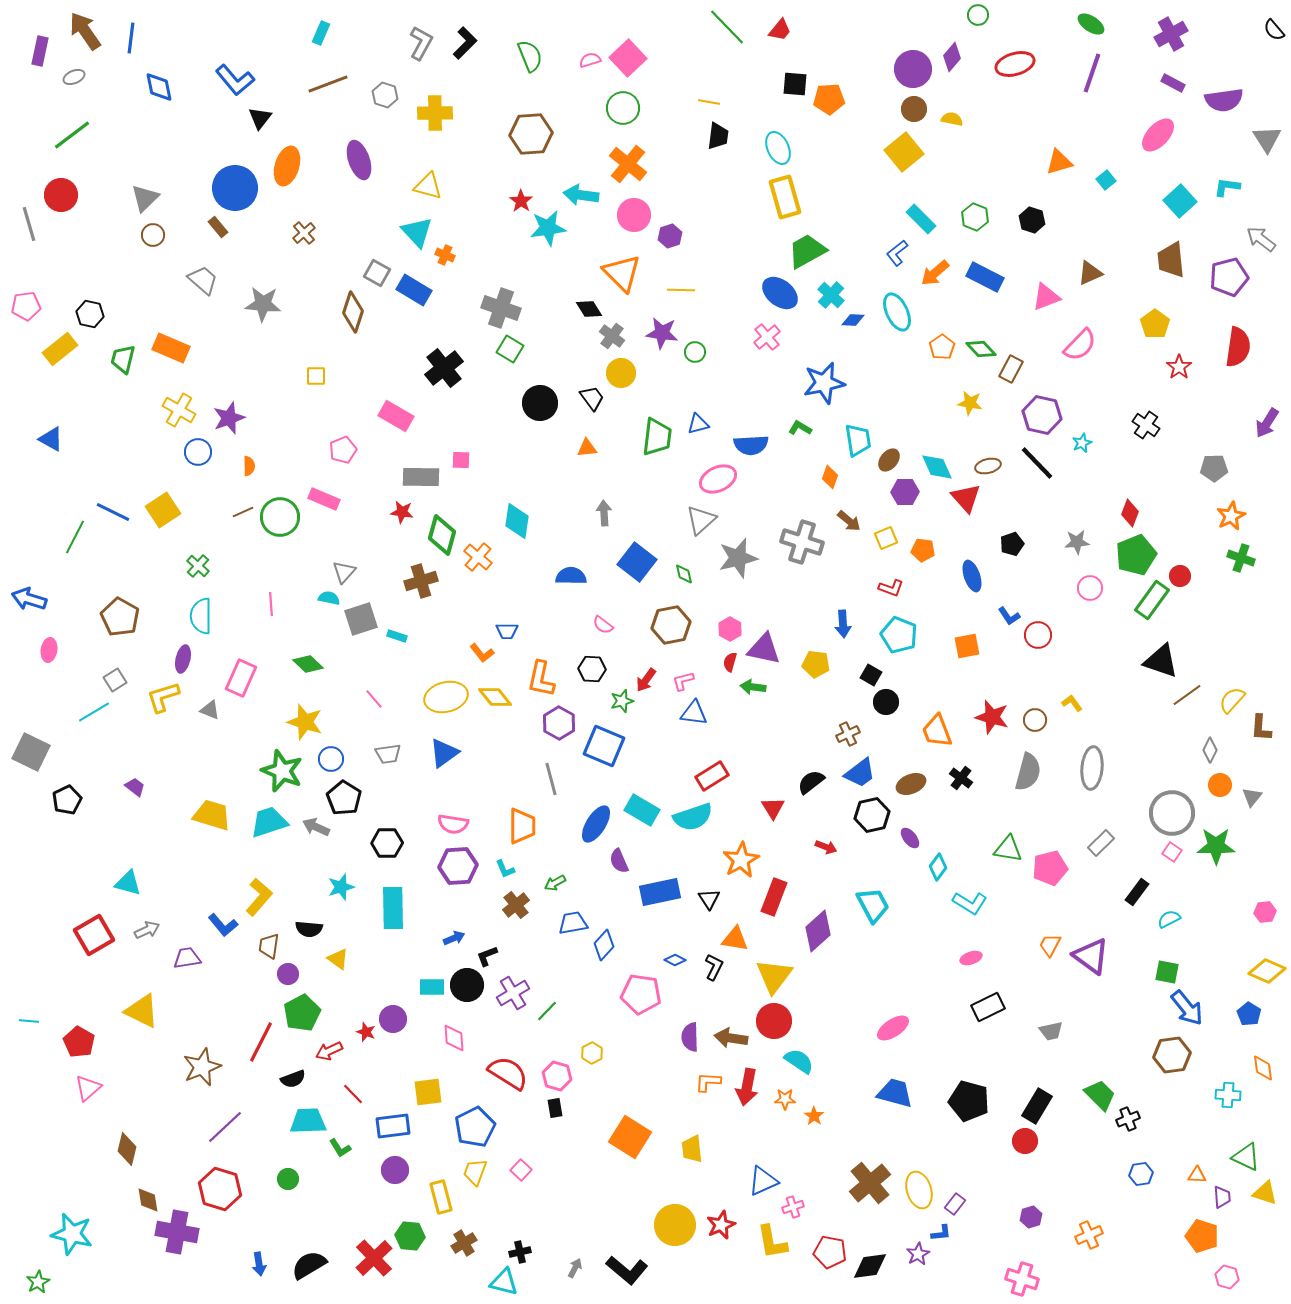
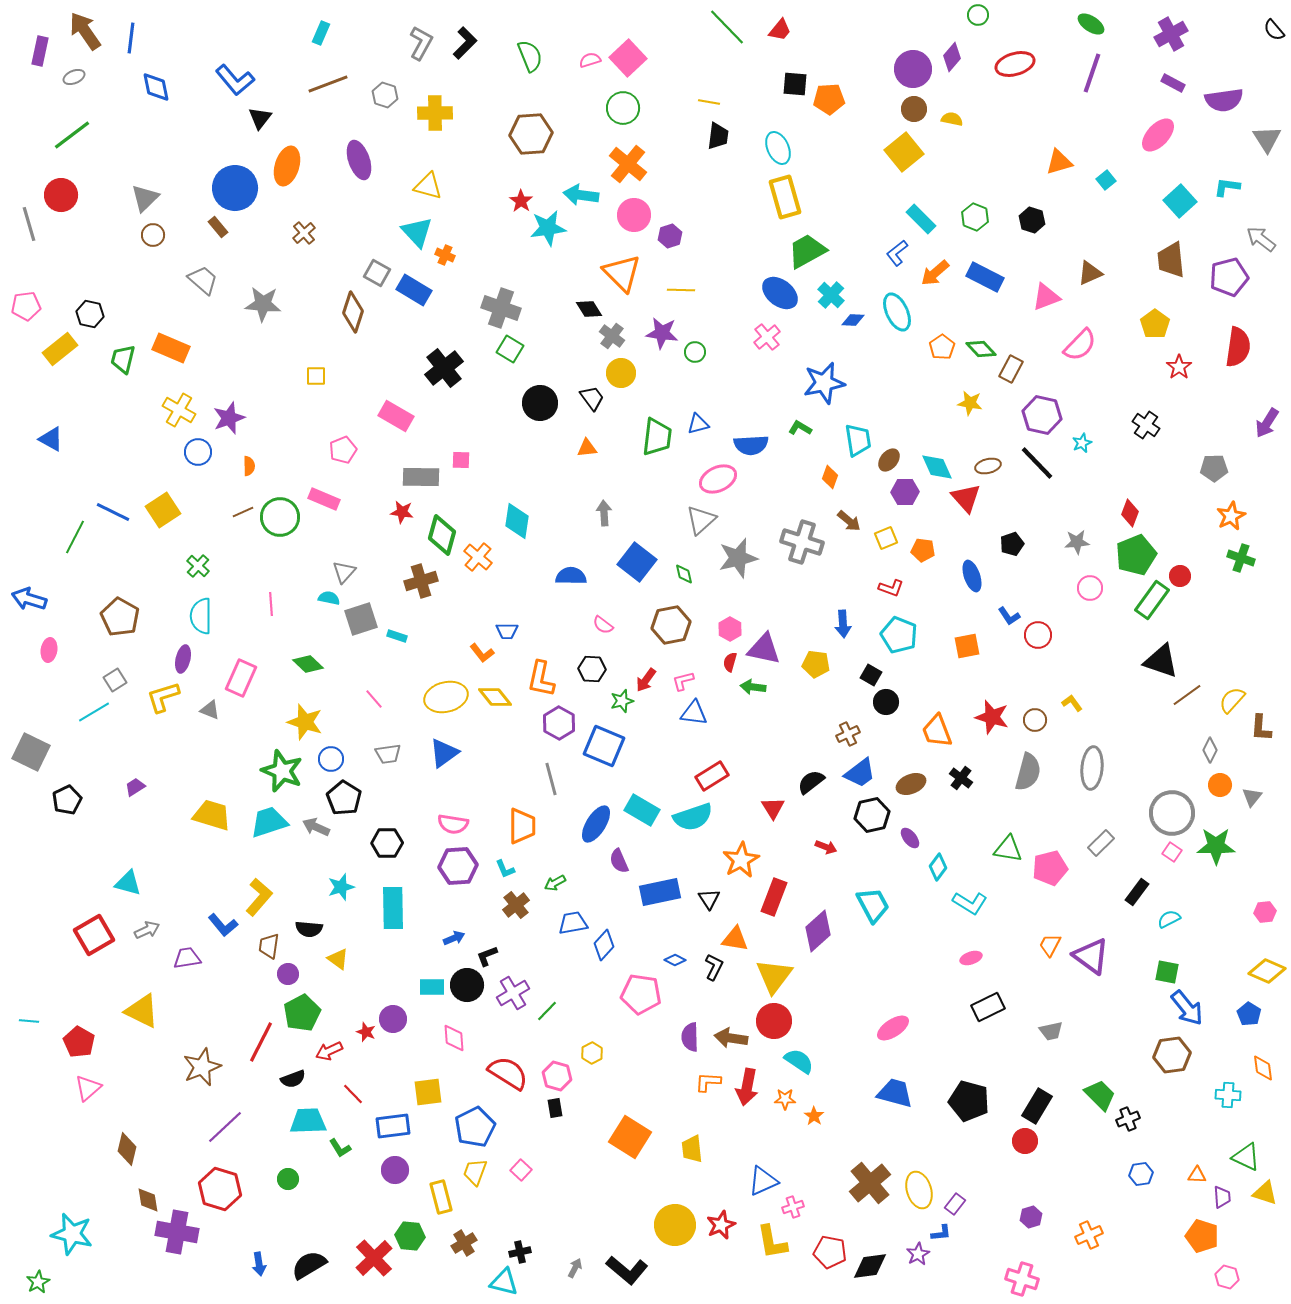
blue diamond at (159, 87): moved 3 px left
purple trapezoid at (135, 787): rotated 70 degrees counterclockwise
